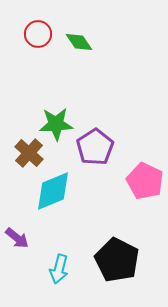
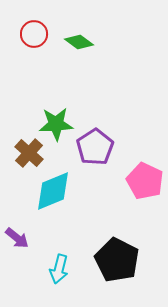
red circle: moved 4 px left
green diamond: rotated 20 degrees counterclockwise
